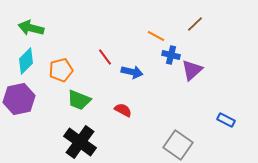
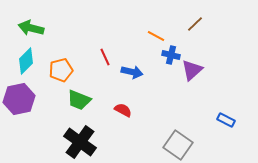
red line: rotated 12 degrees clockwise
